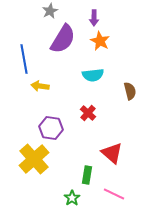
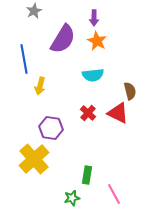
gray star: moved 16 px left
orange star: moved 3 px left
yellow arrow: rotated 84 degrees counterclockwise
red triangle: moved 6 px right, 40 px up; rotated 15 degrees counterclockwise
pink line: rotated 35 degrees clockwise
green star: rotated 21 degrees clockwise
